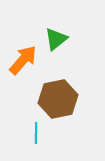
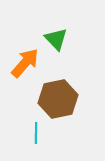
green triangle: rotated 35 degrees counterclockwise
orange arrow: moved 2 px right, 3 px down
